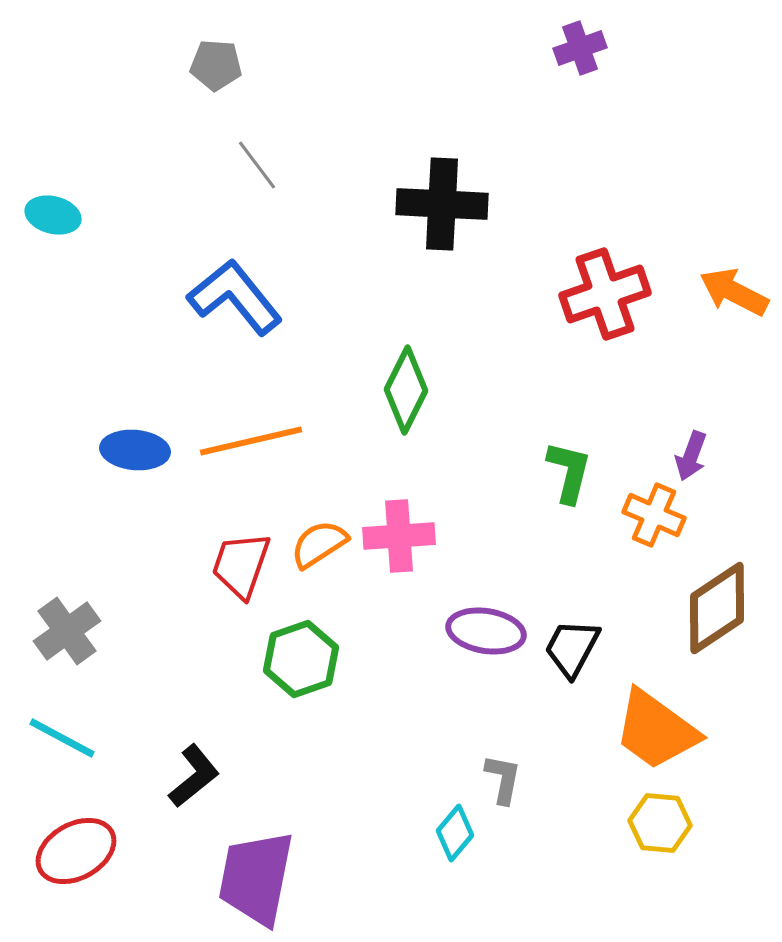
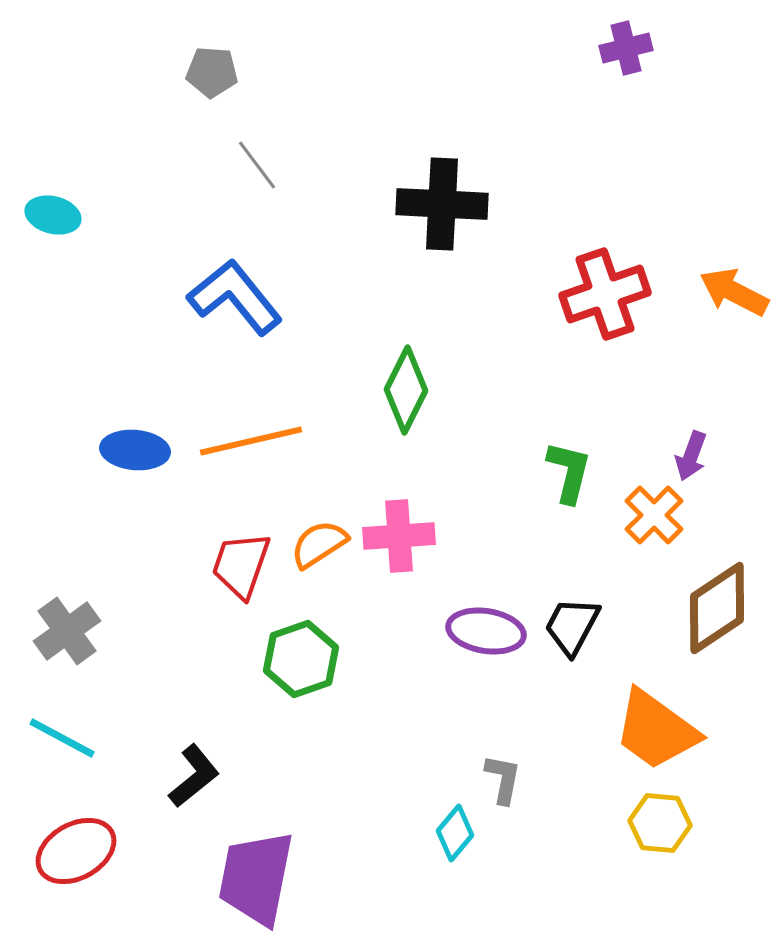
purple cross: moved 46 px right; rotated 6 degrees clockwise
gray pentagon: moved 4 px left, 7 px down
orange cross: rotated 22 degrees clockwise
black trapezoid: moved 22 px up
